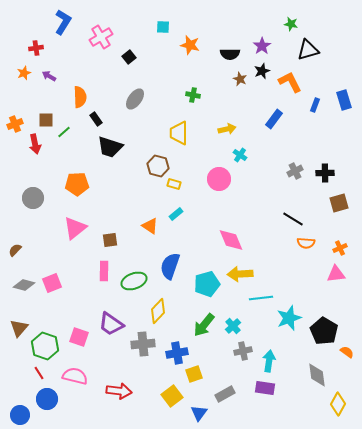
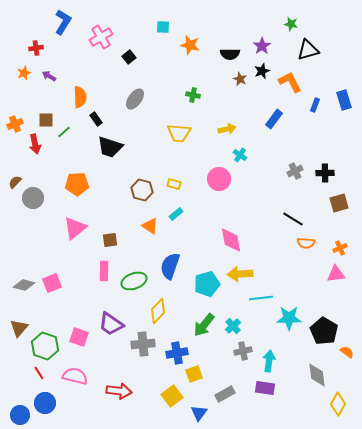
yellow trapezoid at (179, 133): rotated 85 degrees counterclockwise
brown hexagon at (158, 166): moved 16 px left, 24 px down
pink diamond at (231, 240): rotated 12 degrees clockwise
brown semicircle at (15, 250): moved 68 px up
cyan star at (289, 318): rotated 20 degrees clockwise
blue circle at (47, 399): moved 2 px left, 4 px down
